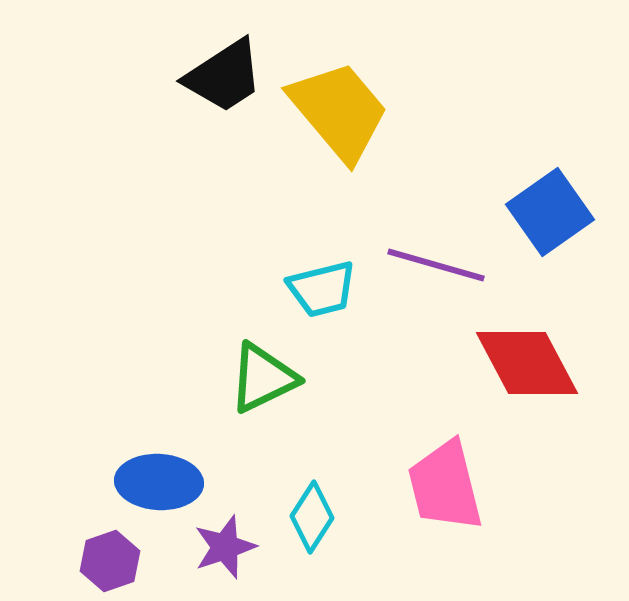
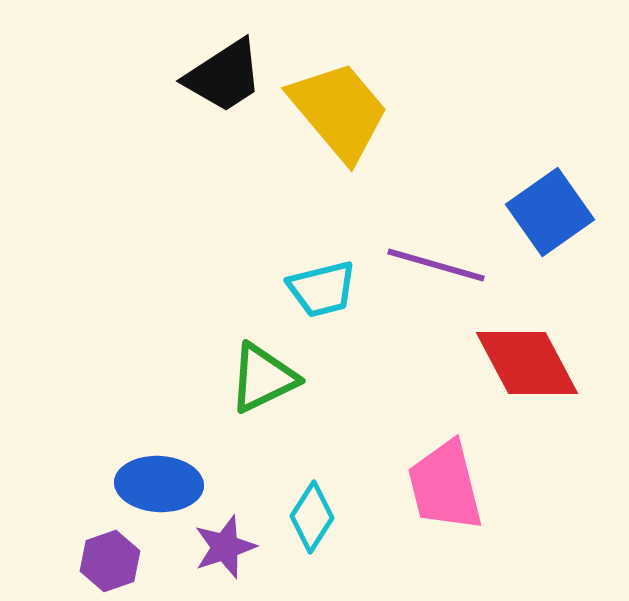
blue ellipse: moved 2 px down
